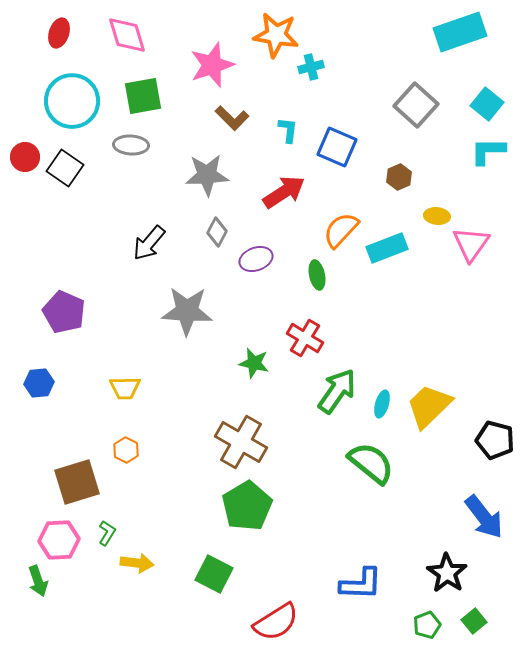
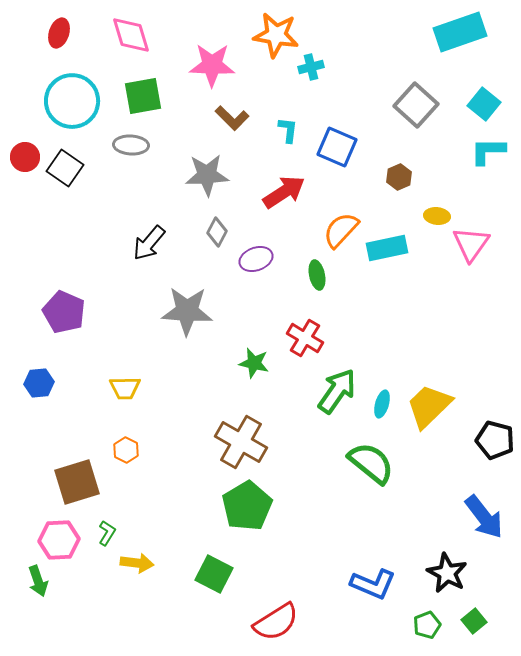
pink diamond at (127, 35): moved 4 px right
pink star at (212, 65): rotated 21 degrees clockwise
cyan square at (487, 104): moved 3 px left
cyan rectangle at (387, 248): rotated 9 degrees clockwise
black star at (447, 573): rotated 6 degrees counterclockwise
blue L-shape at (361, 584): moved 12 px right; rotated 21 degrees clockwise
